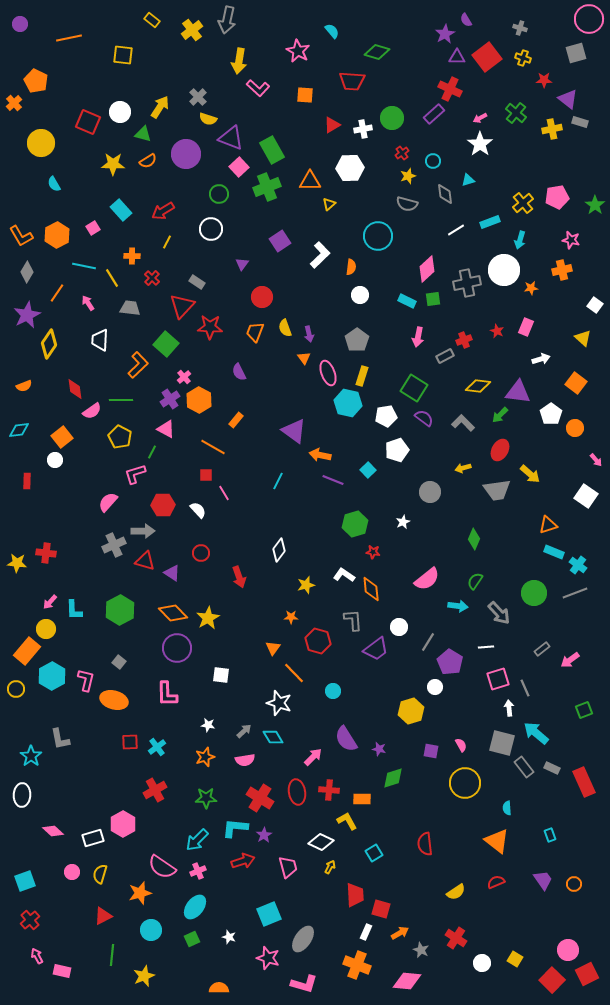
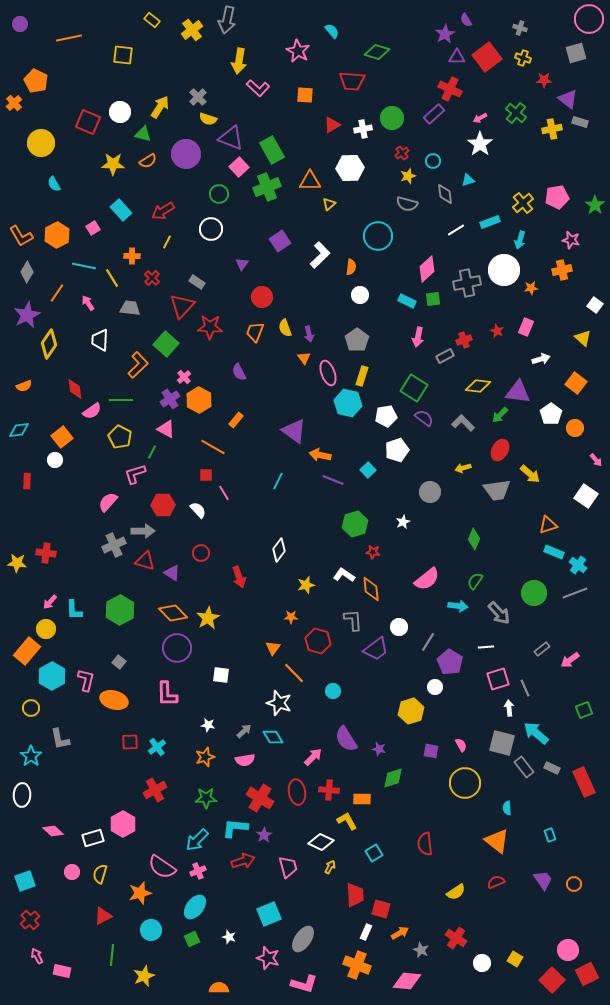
yellow circle at (16, 689): moved 15 px right, 19 px down
